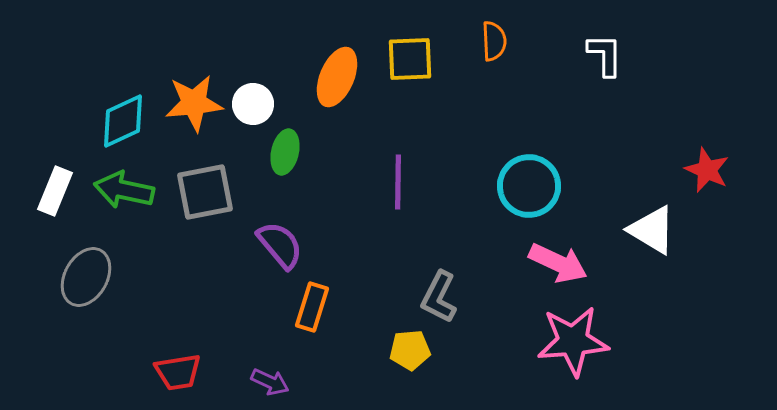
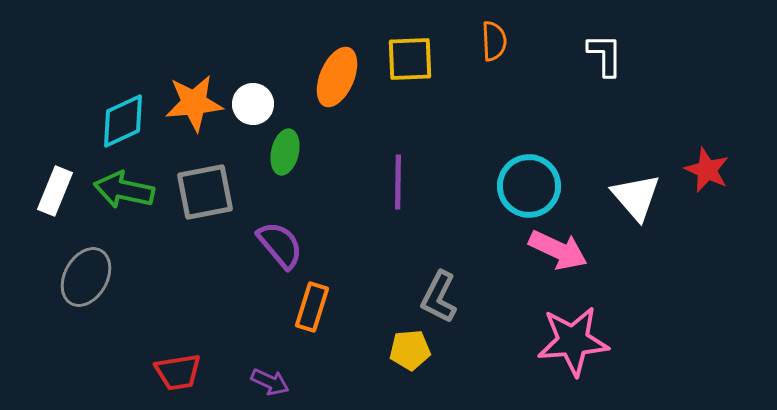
white triangle: moved 16 px left, 33 px up; rotated 18 degrees clockwise
pink arrow: moved 13 px up
